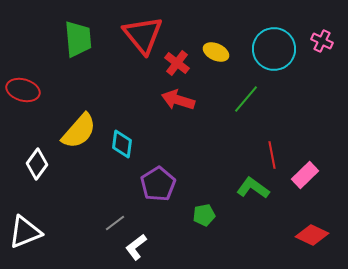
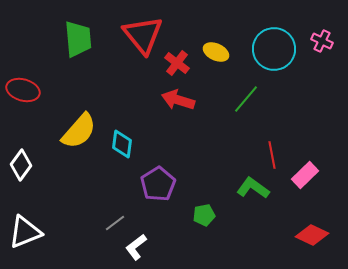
white diamond: moved 16 px left, 1 px down
